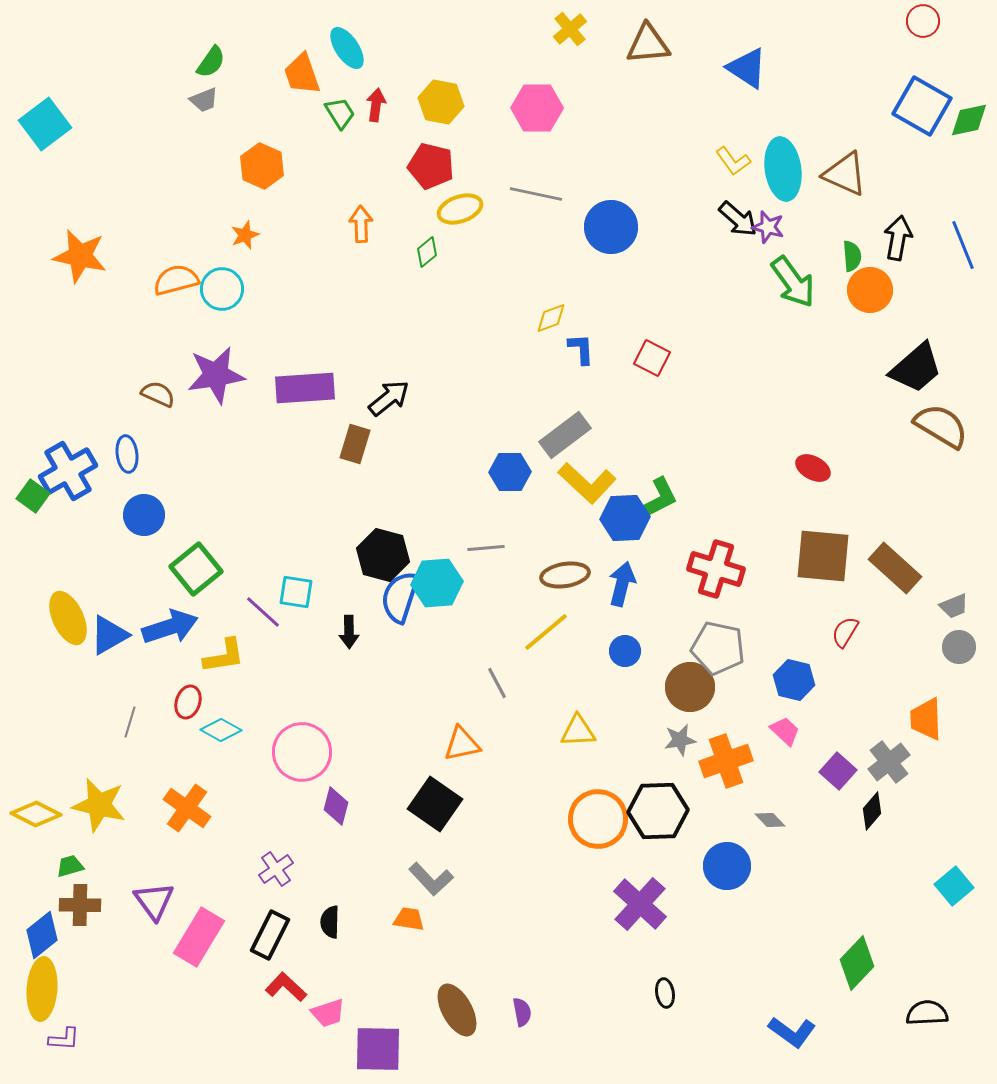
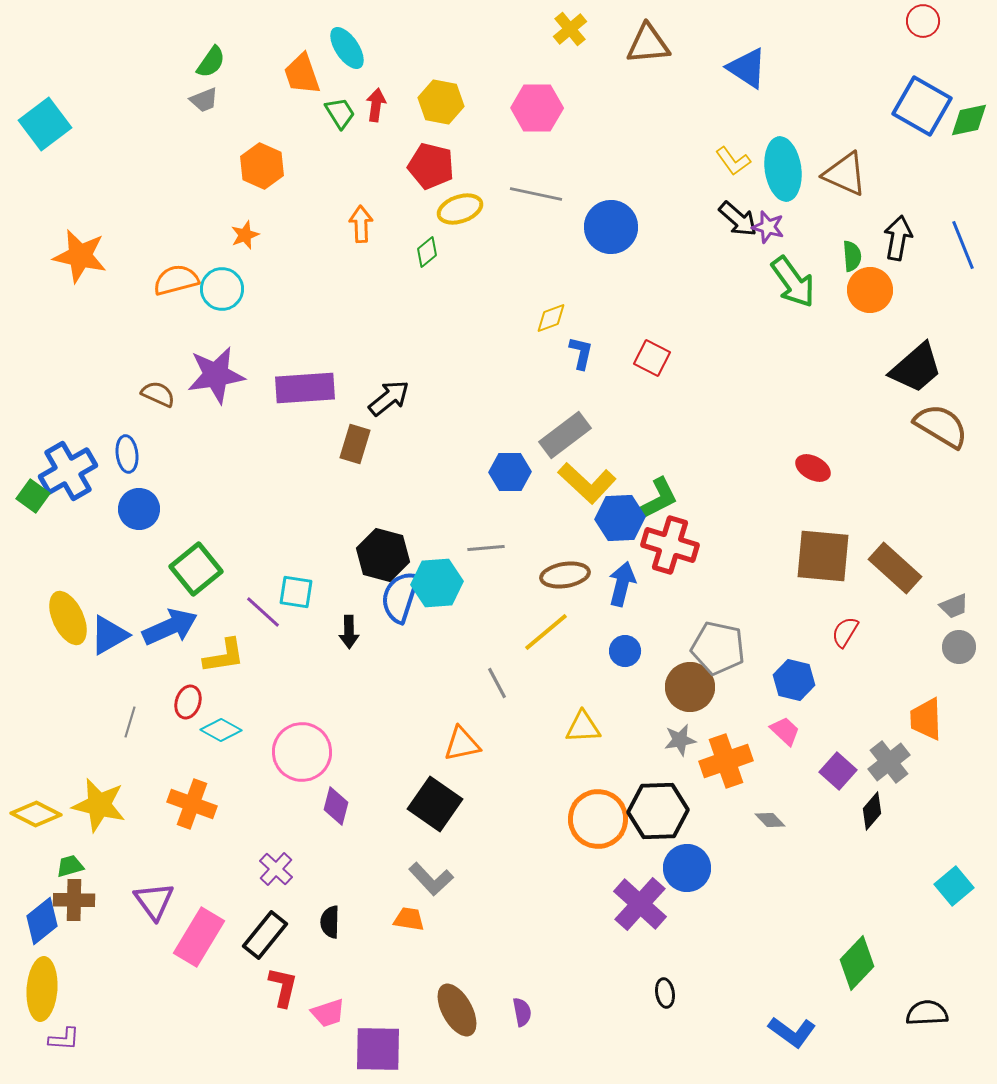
blue L-shape at (581, 349): moved 4 px down; rotated 16 degrees clockwise
blue circle at (144, 515): moved 5 px left, 6 px up
blue hexagon at (625, 518): moved 5 px left
red cross at (716, 569): moved 46 px left, 24 px up
blue arrow at (170, 627): rotated 6 degrees counterclockwise
yellow triangle at (578, 731): moved 5 px right, 4 px up
orange cross at (187, 808): moved 5 px right, 4 px up; rotated 15 degrees counterclockwise
blue circle at (727, 866): moved 40 px left, 2 px down
purple cross at (276, 869): rotated 12 degrees counterclockwise
brown cross at (80, 905): moved 6 px left, 5 px up
blue diamond at (42, 935): moved 14 px up
black rectangle at (270, 935): moved 5 px left; rotated 12 degrees clockwise
red L-shape at (286, 987): moved 3 px left; rotated 60 degrees clockwise
